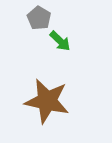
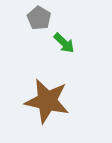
green arrow: moved 4 px right, 2 px down
